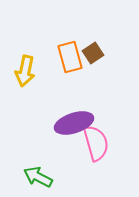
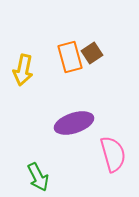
brown square: moved 1 px left
yellow arrow: moved 2 px left, 1 px up
pink semicircle: moved 17 px right, 11 px down
green arrow: rotated 144 degrees counterclockwise
